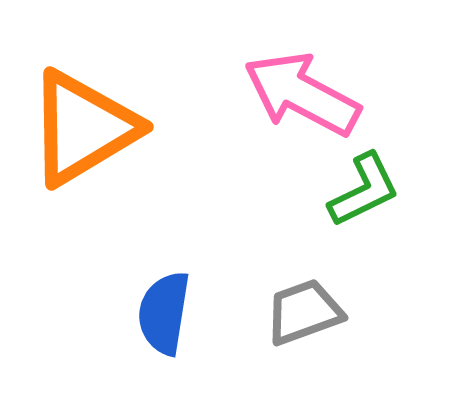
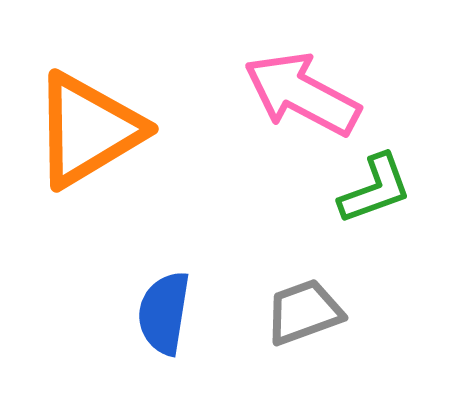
orange triangle: moved 5 px right, 2 px down
green L-shape: moved 11 px right, 1 px up; rotated 6 degrees clockwise
